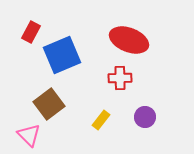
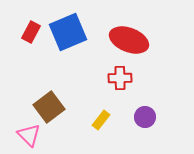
blue square: moved 6 px right, 23 px up
brown square: moved 3 px down
